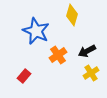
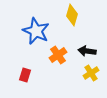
black arrow: rotated 36 degrees clockwise
red rectangle: moved 1 px right, 1 px up; rotated 24 degrees counterclockwise
